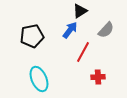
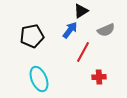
black triangle: moved 1 px right
gray semicircle: rotated 24 degrees clockwise
red cross: moved 1 px right
